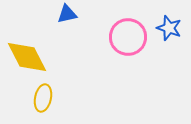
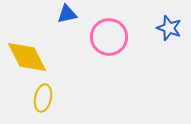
pink circle: moved 19 px left
